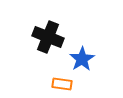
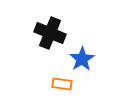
black cross: moved 2 px right, 4 px up
